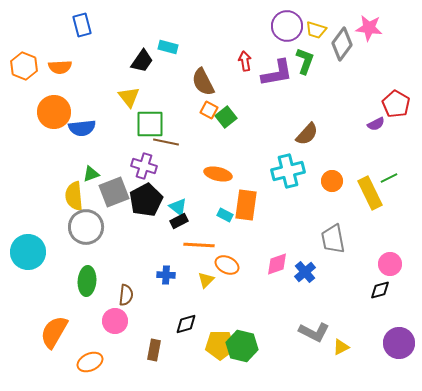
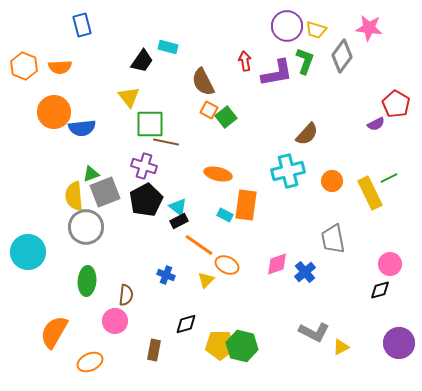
gray diamond at (342, 44): moved 12 px down
gray square at (114, 192): moved 9 px left
orange line at (199, 245): rotated 32 degrees clockwise
blue cross at (166, 275): rotated 18 degrees clockwise
